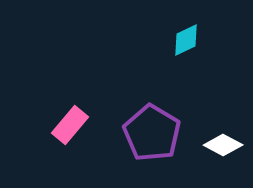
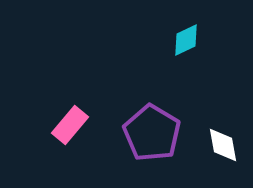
white diamond: rotated 51 degrees clockwise
